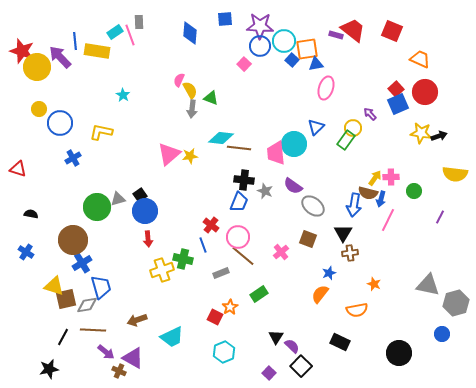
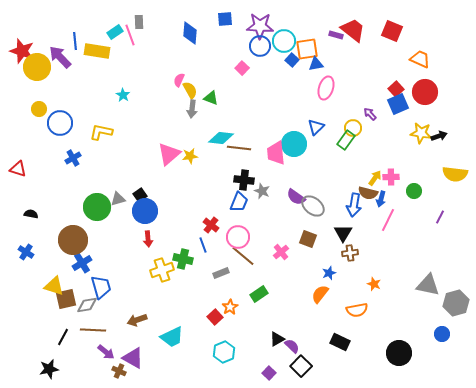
pink square at (244, 64): moved 2 px left, 4 px down
purple semicircle at (293, 186): moved 3 px right, 11 px down
gray star at (265, 191): moved 3 px left
red square at (215, 317): rotated 21 degrees clockwise
black triangle at (276, 337): moved 1 px right, 2 px down; rotated 28 degrees clockwise
